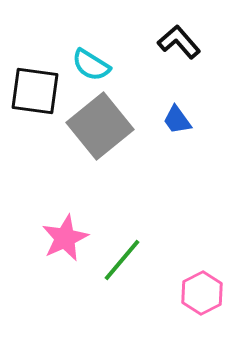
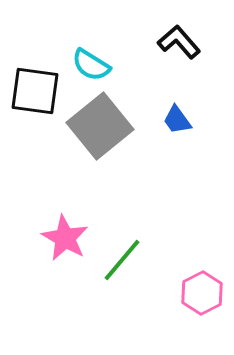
pink star: rotated 18 degrees counterclockwise
